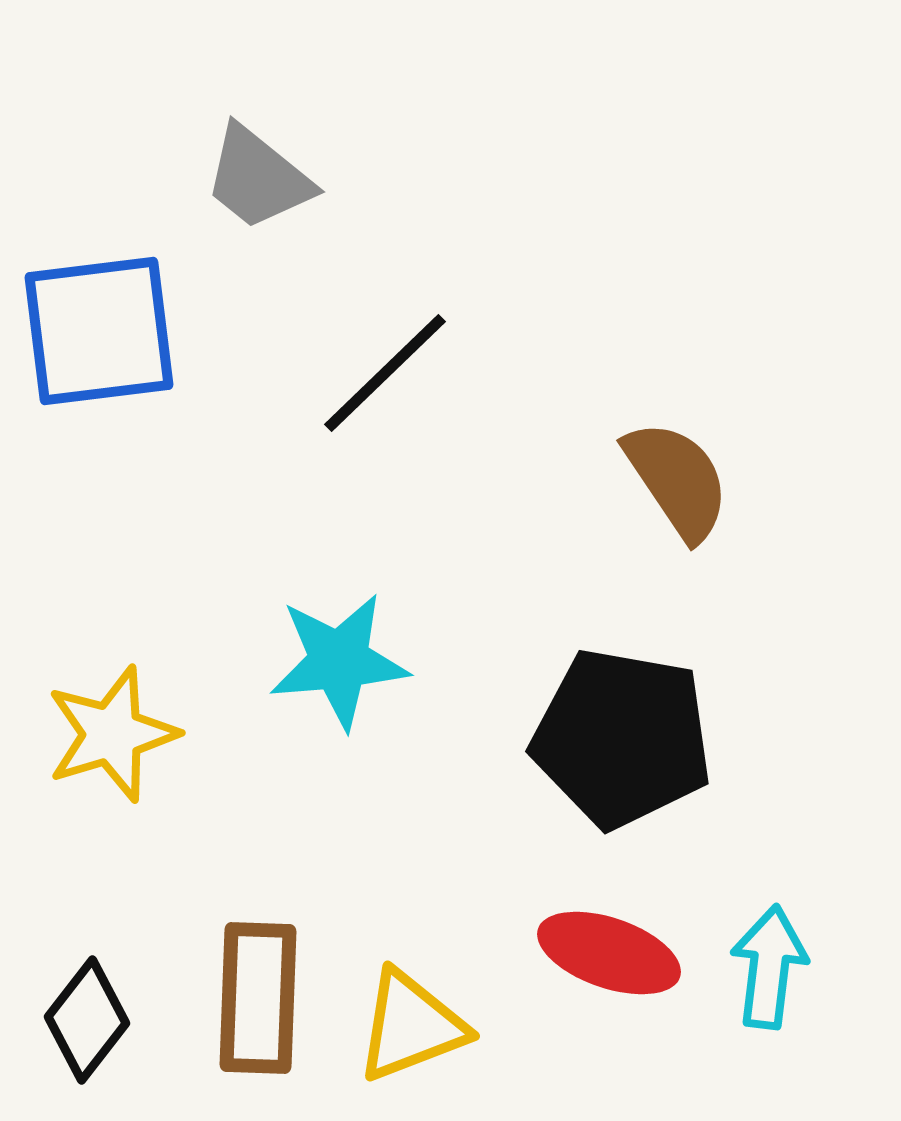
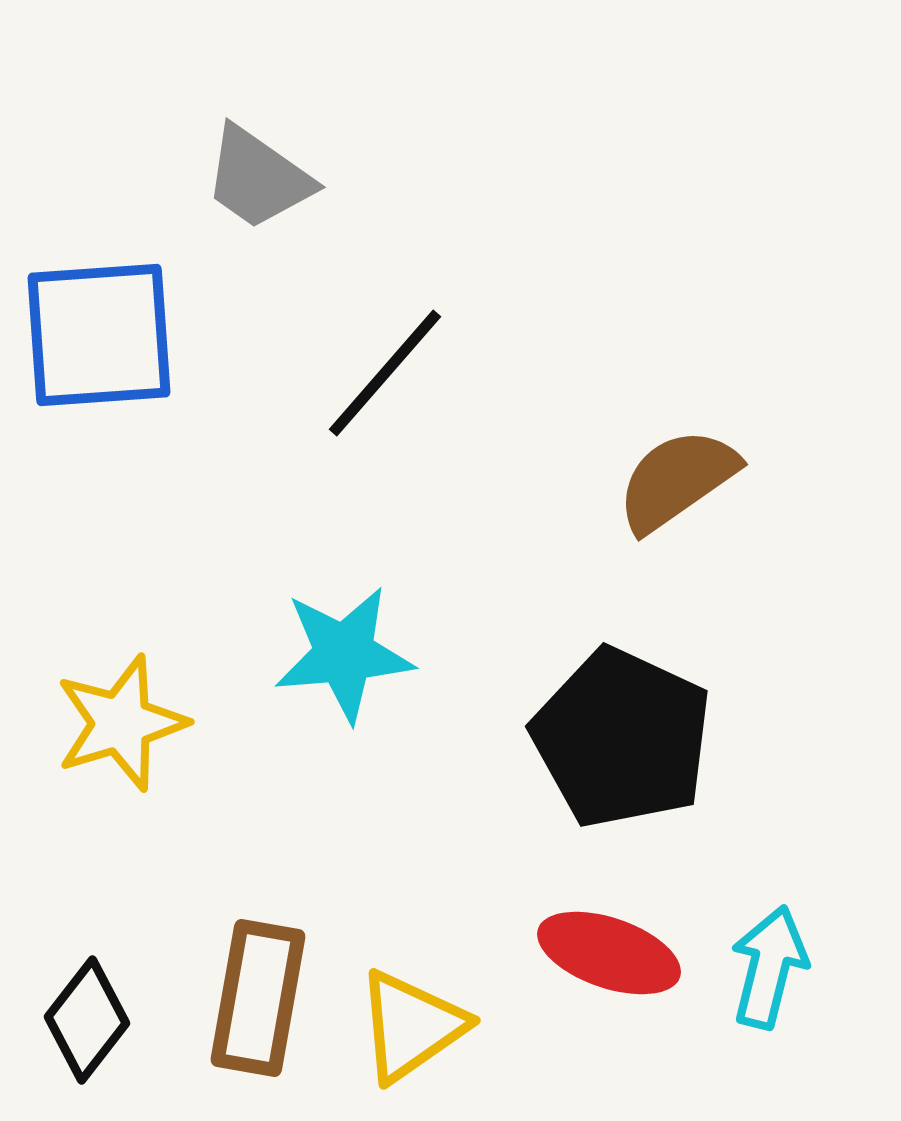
gray trapezoid: rotated 4 degrees counterclockwise
blue square: moved 4 px down; rotated 3 degrees clockwise
black line: rotated 5 degrees counterclockwise
brown semicircle: rotated 91 degrees counterclockwise
cyan star: moved 5 px right, 7 px up
yellow star: moved 9 px right, 11 px up
black pentagon: rotated 15 degrees clockwise
cyan arrow: rotated 7 degrees clockwise
brown rectangle: rotated 8 degrees clockwise
yellow triangle: rotated 14 degrees counterclockwise
